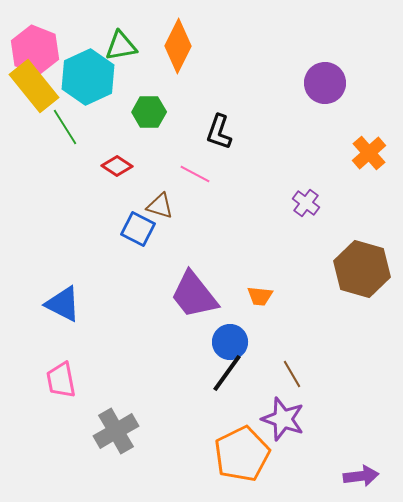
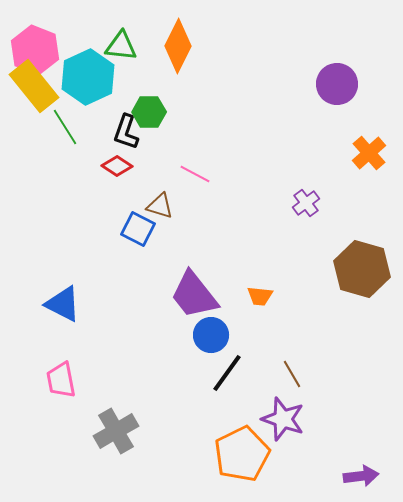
green triangle: rotated 16 degrees clockwise
purple circle: moved 12 px right, 1 px down
black L-shape: moved 93 px left
purple cross: rotated 16 degrees clockwise
blue circle: moved 19 px left, 7 px up
